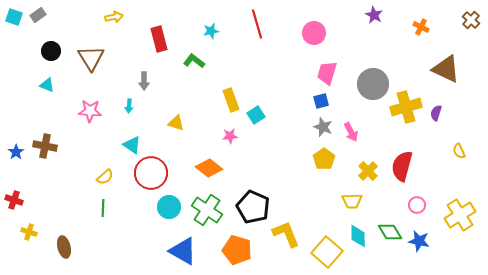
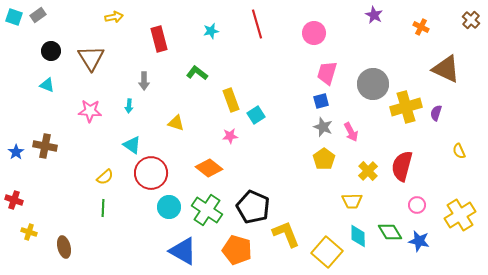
green L-shape at (194, 61): moved 3 px right, 12 px down
